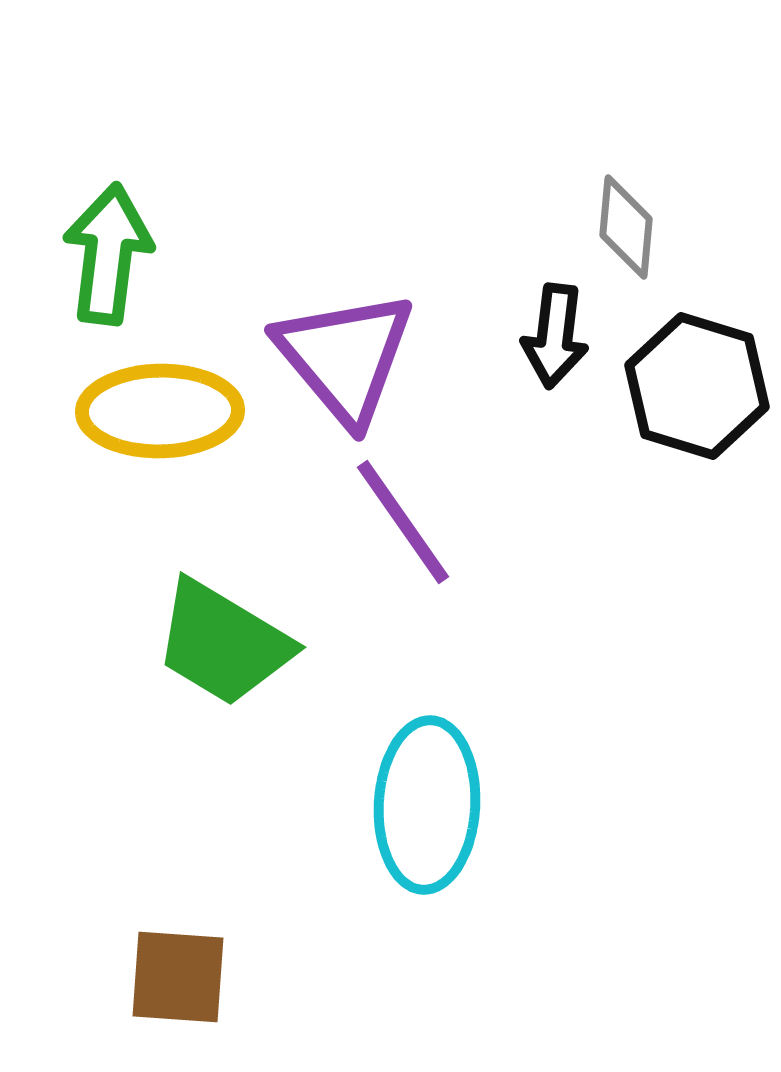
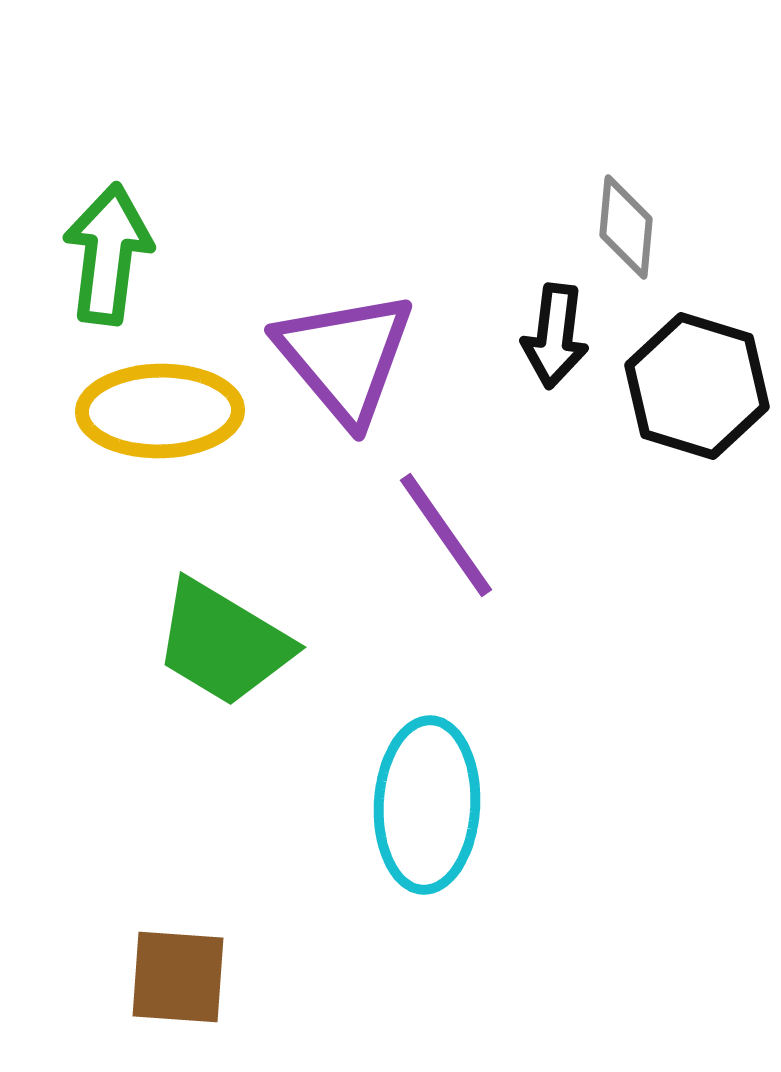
purple line: moved 43 px right, 13 px down
